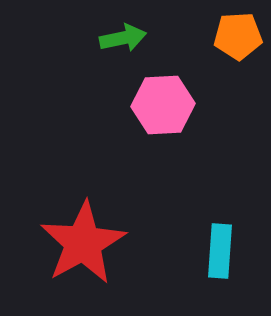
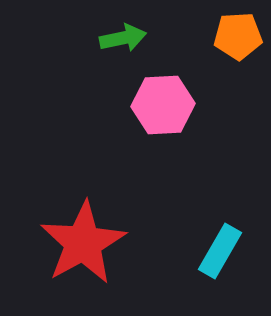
cyan rectangle: rotated 26 degrees clockwise
